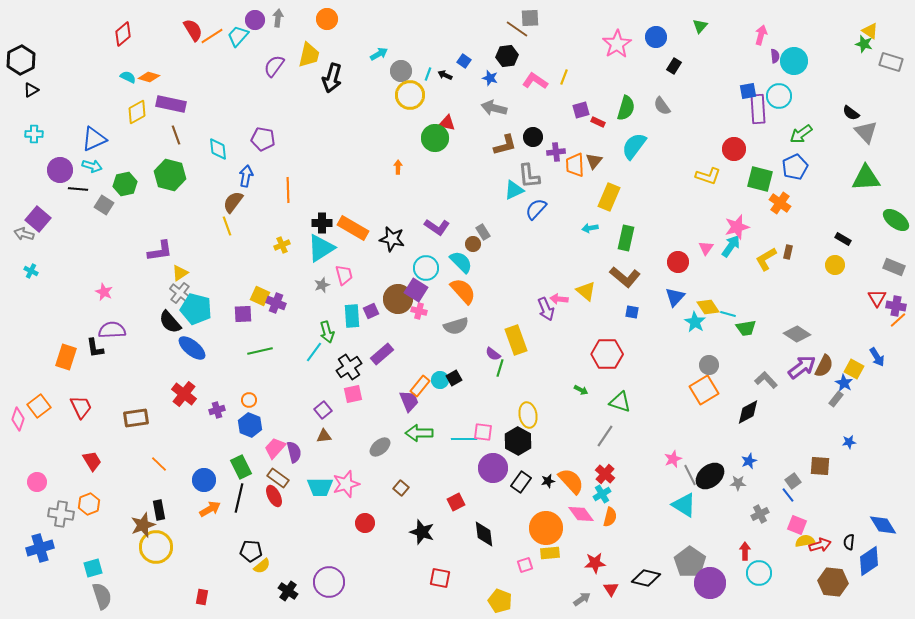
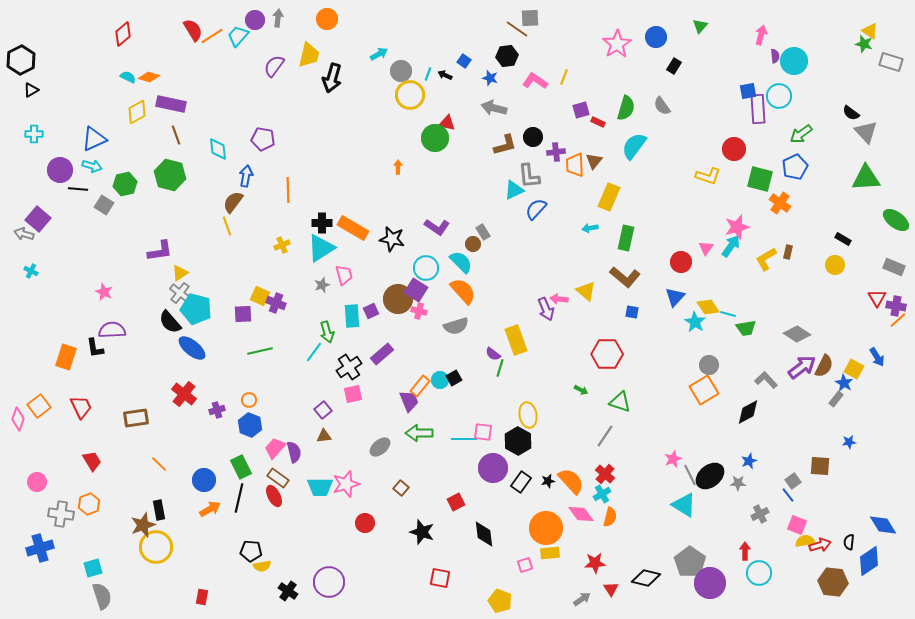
red circle at (678, 262): moved 3 px right
yellow semicircle at (262, 566): rotated 30 degrees clockwise
